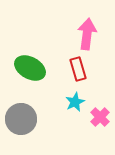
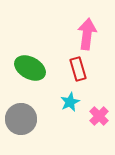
cyan star: moved 5 px left
pink cross: moved 1 px left, 1 px up
